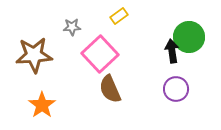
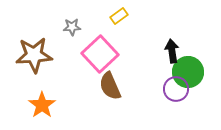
green circle: moved 1 px left, 35 px down
brown semicircle: moved 3 px up
